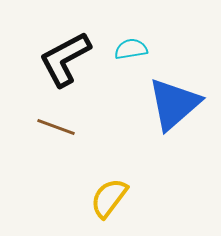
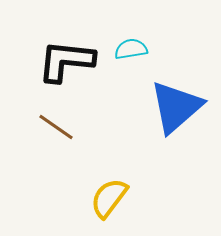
black L-shape: moved 1 px right, 2 px down; rotated 34 degrees clockwise
blue triangle: moved 2 px right, 3 px down
brown line: rotated 15 degrees clockwise
